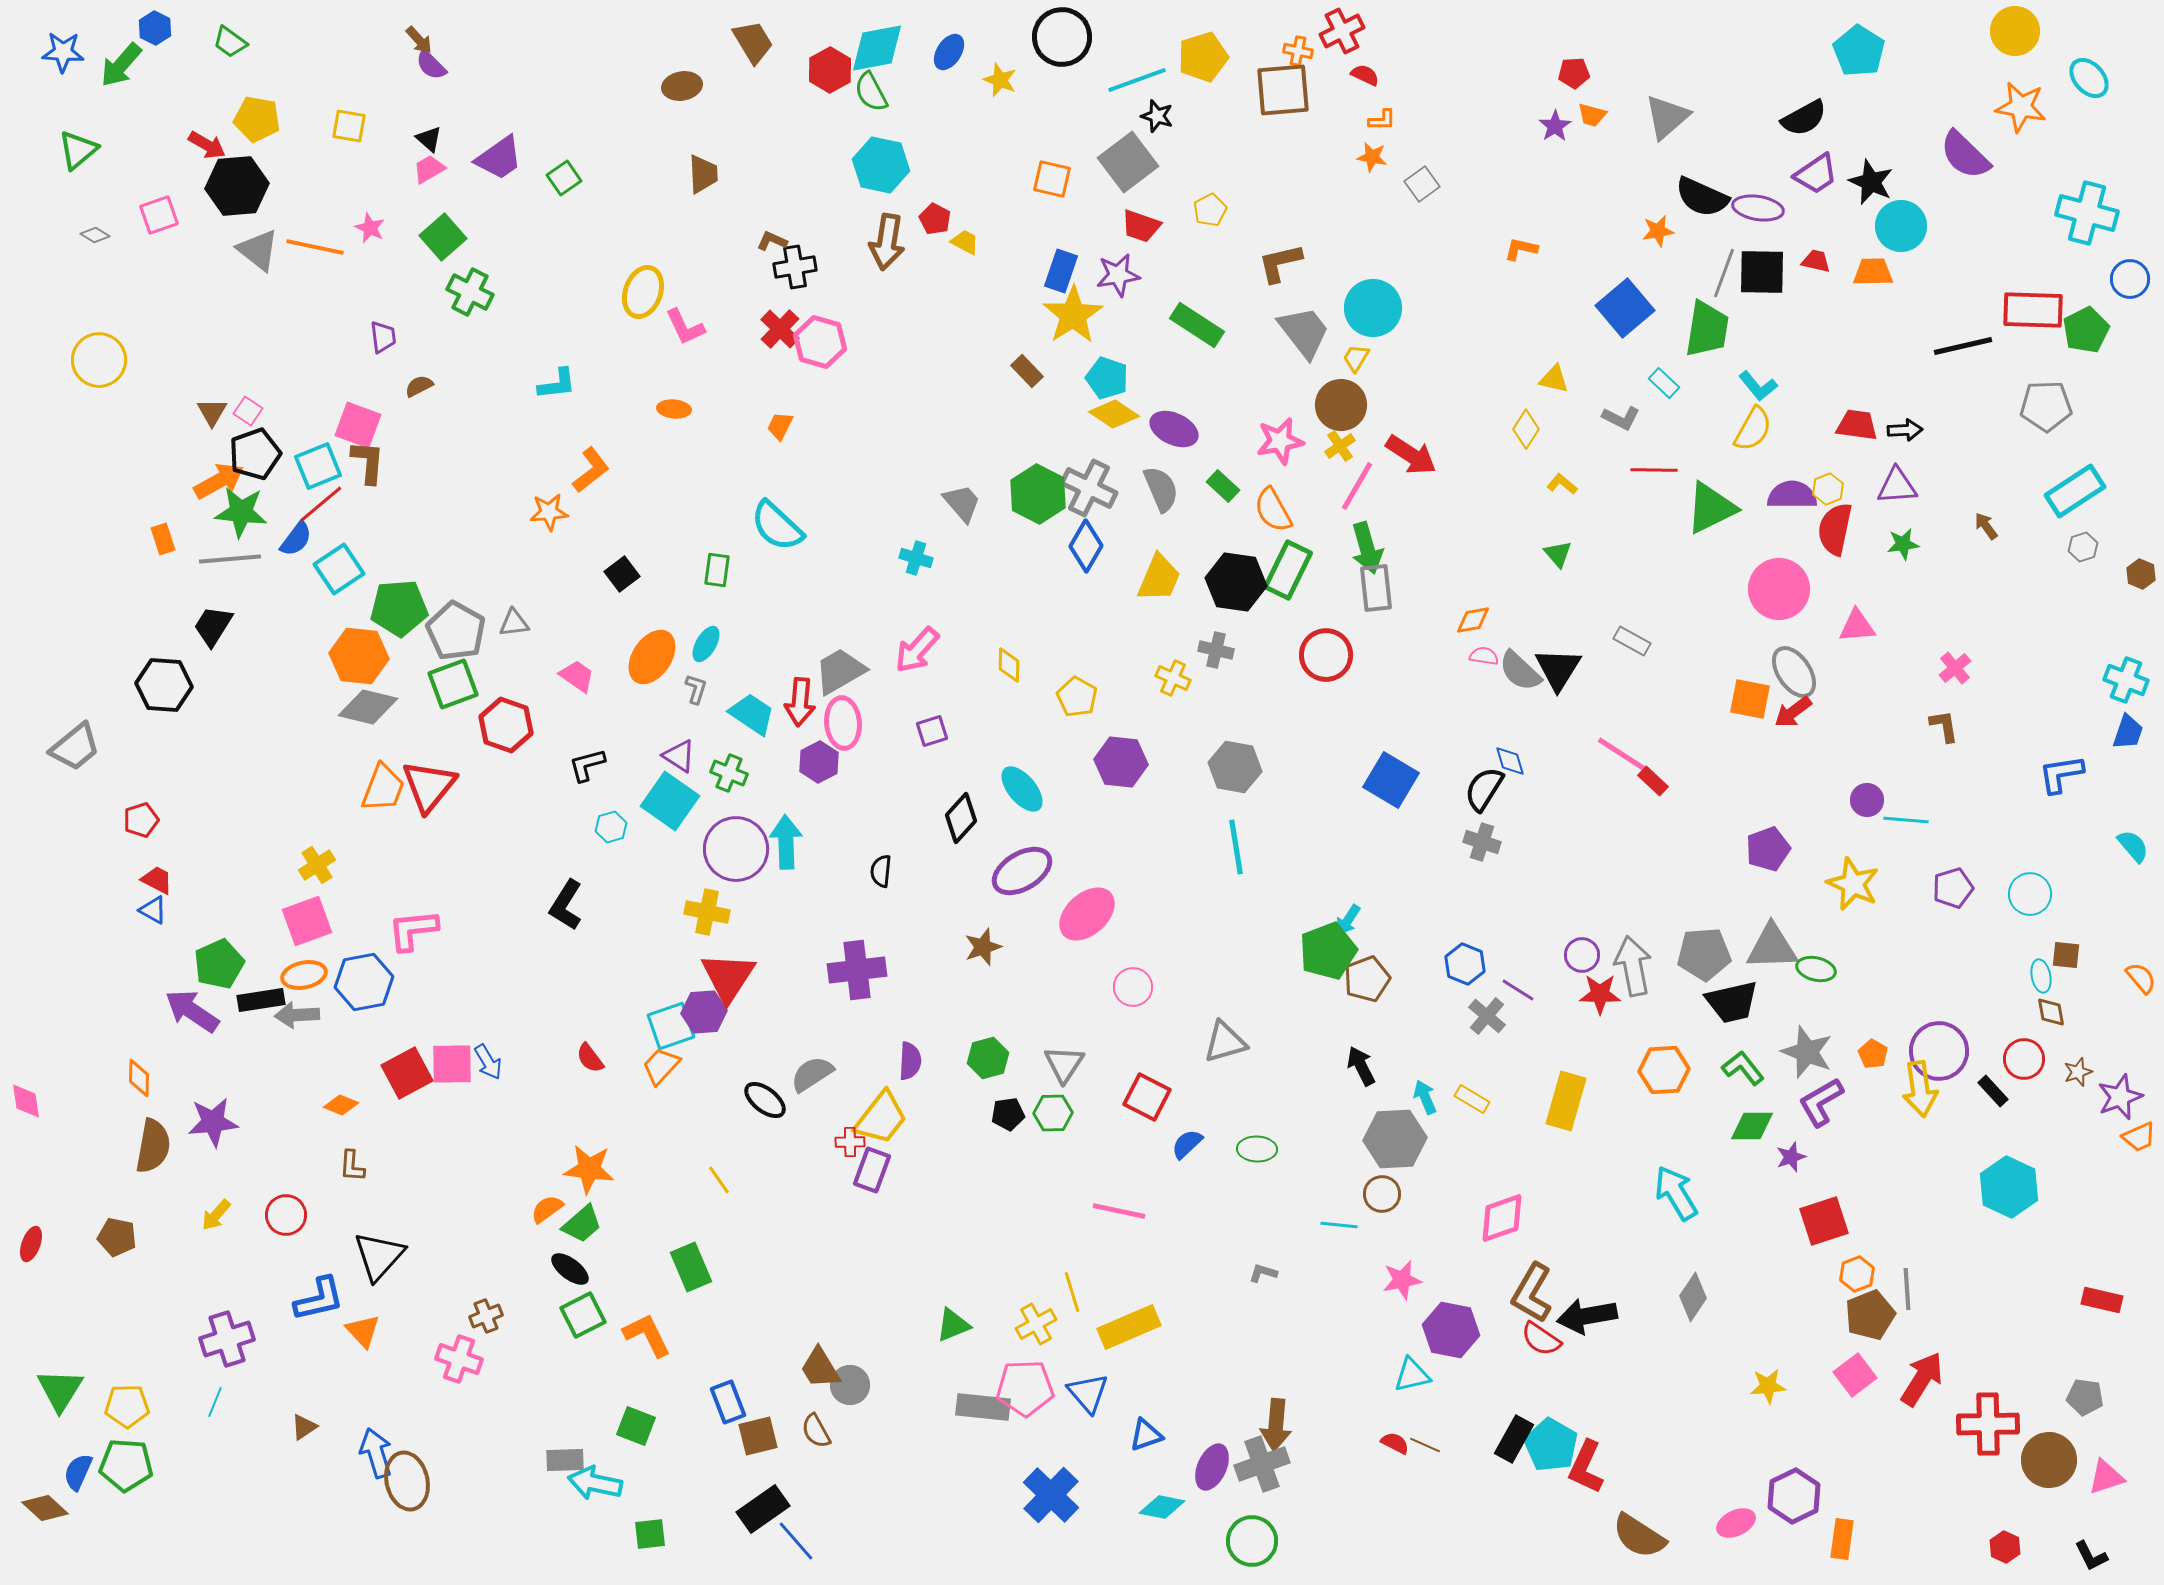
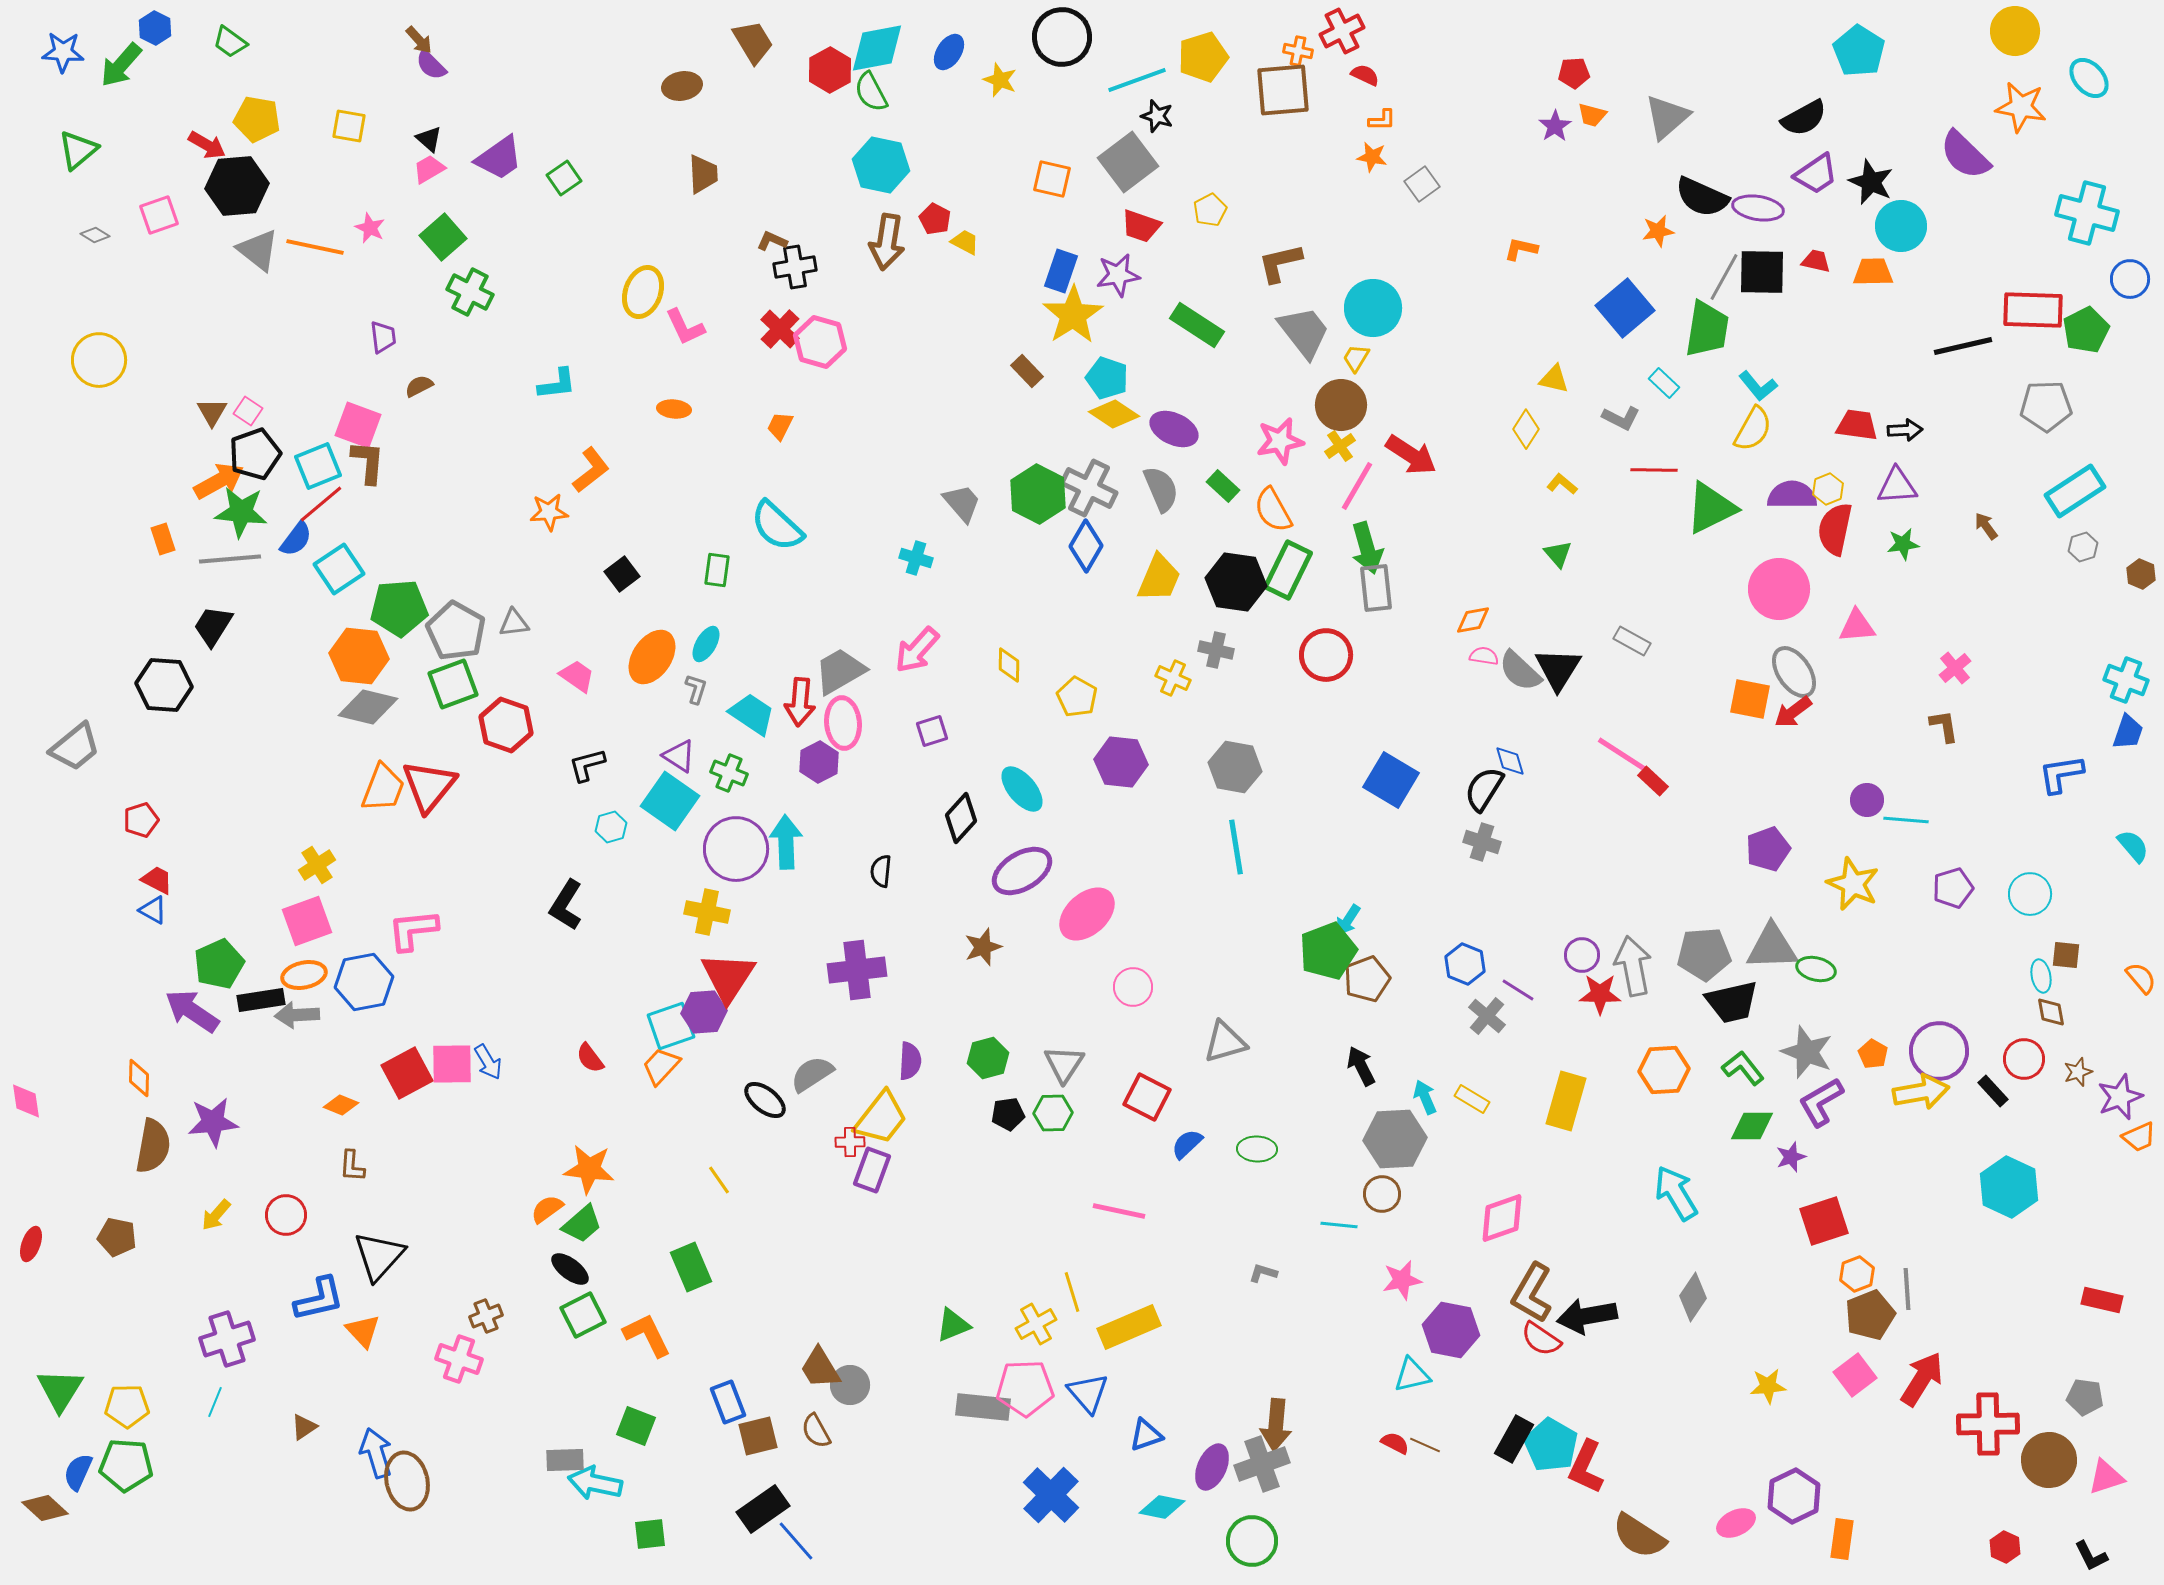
gray line at (1724, 273): moved 4 px down; rotated 9 degrees clockwise
yellow arrow at (1920, 1089): moved 1 px right, 3 px down; rotated 92 degrees counterclockwise
